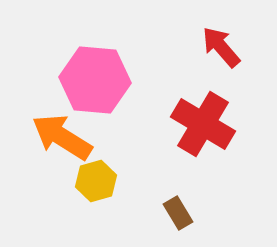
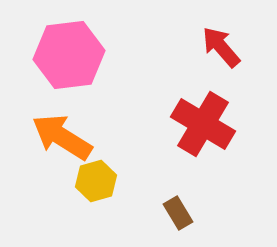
pink hexagon: moved 26 px left, 25 px up; rotated 12 degrees counterclockwise
